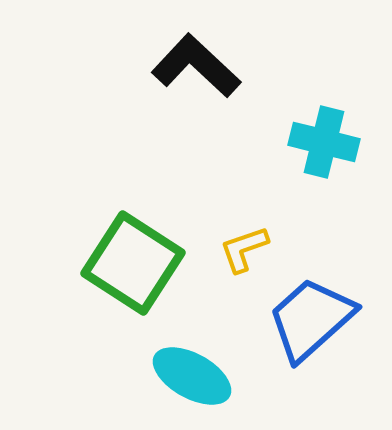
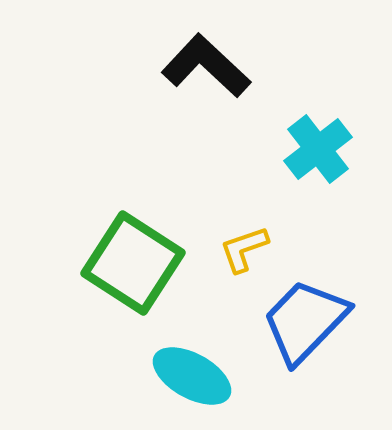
black L-shape: moved 10 px right
cyan cross: moved 6 px left, 7 px down; rotated 38 degrees clockwise
blue trapezoid: moved 6 px left, 2 px down; rotated 4 degrees counterclockwise
